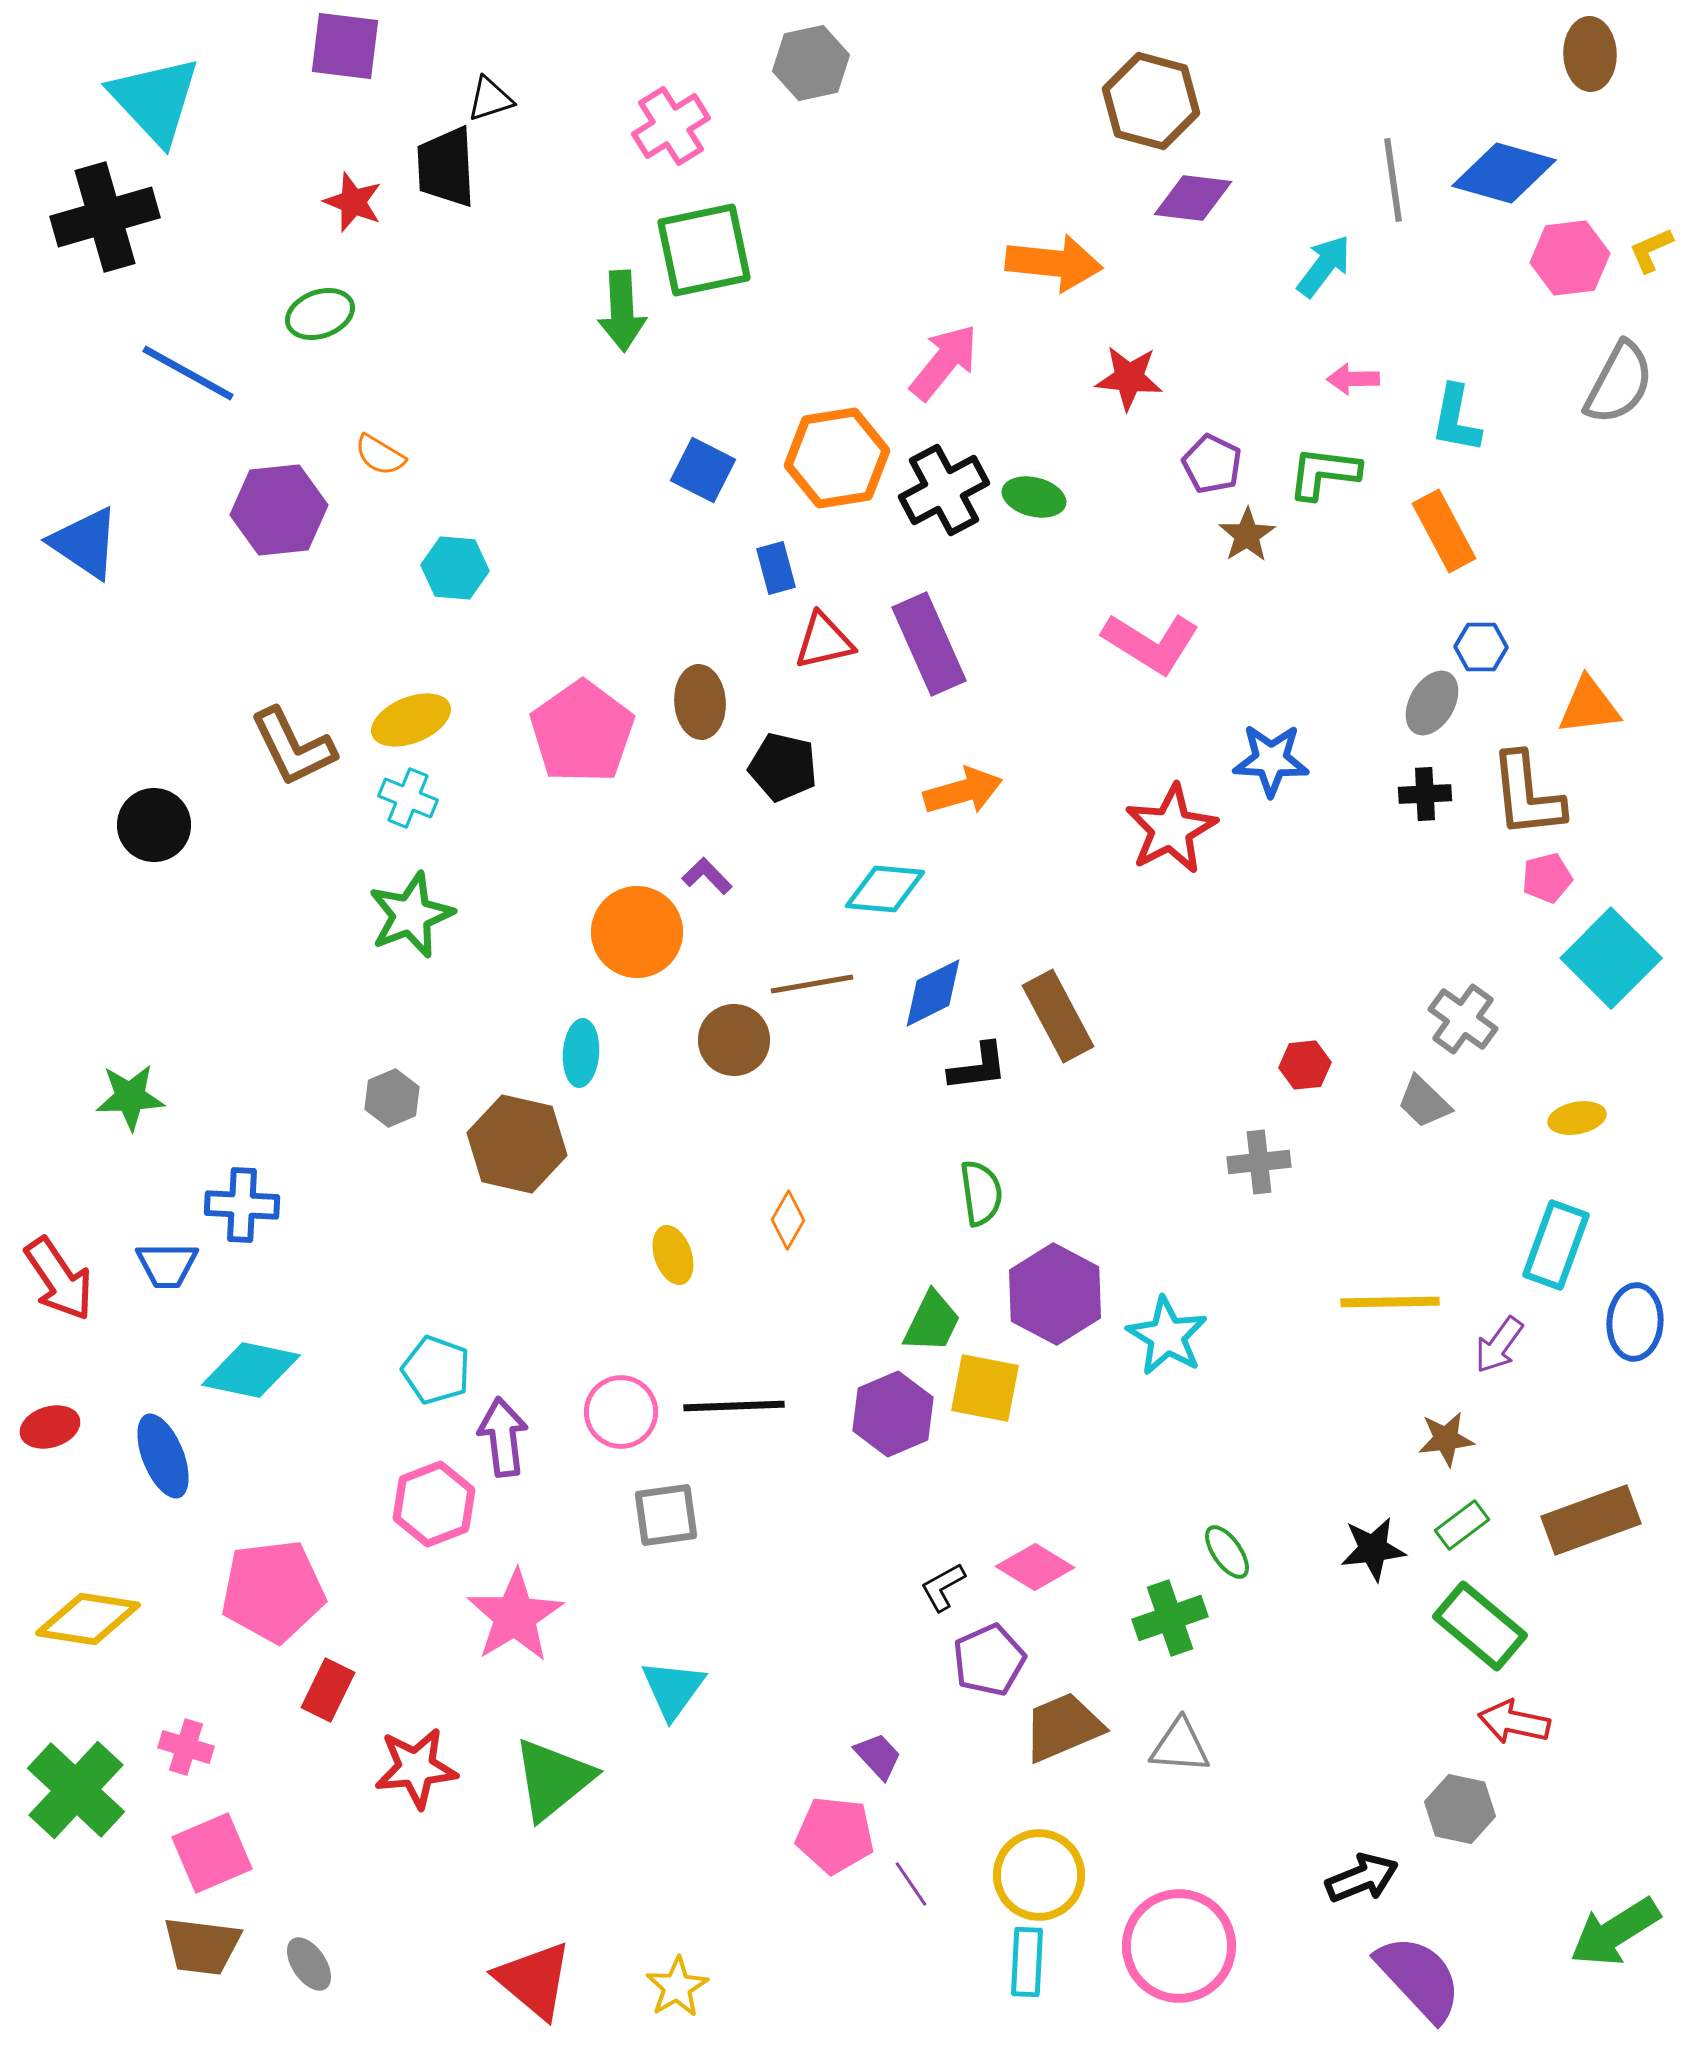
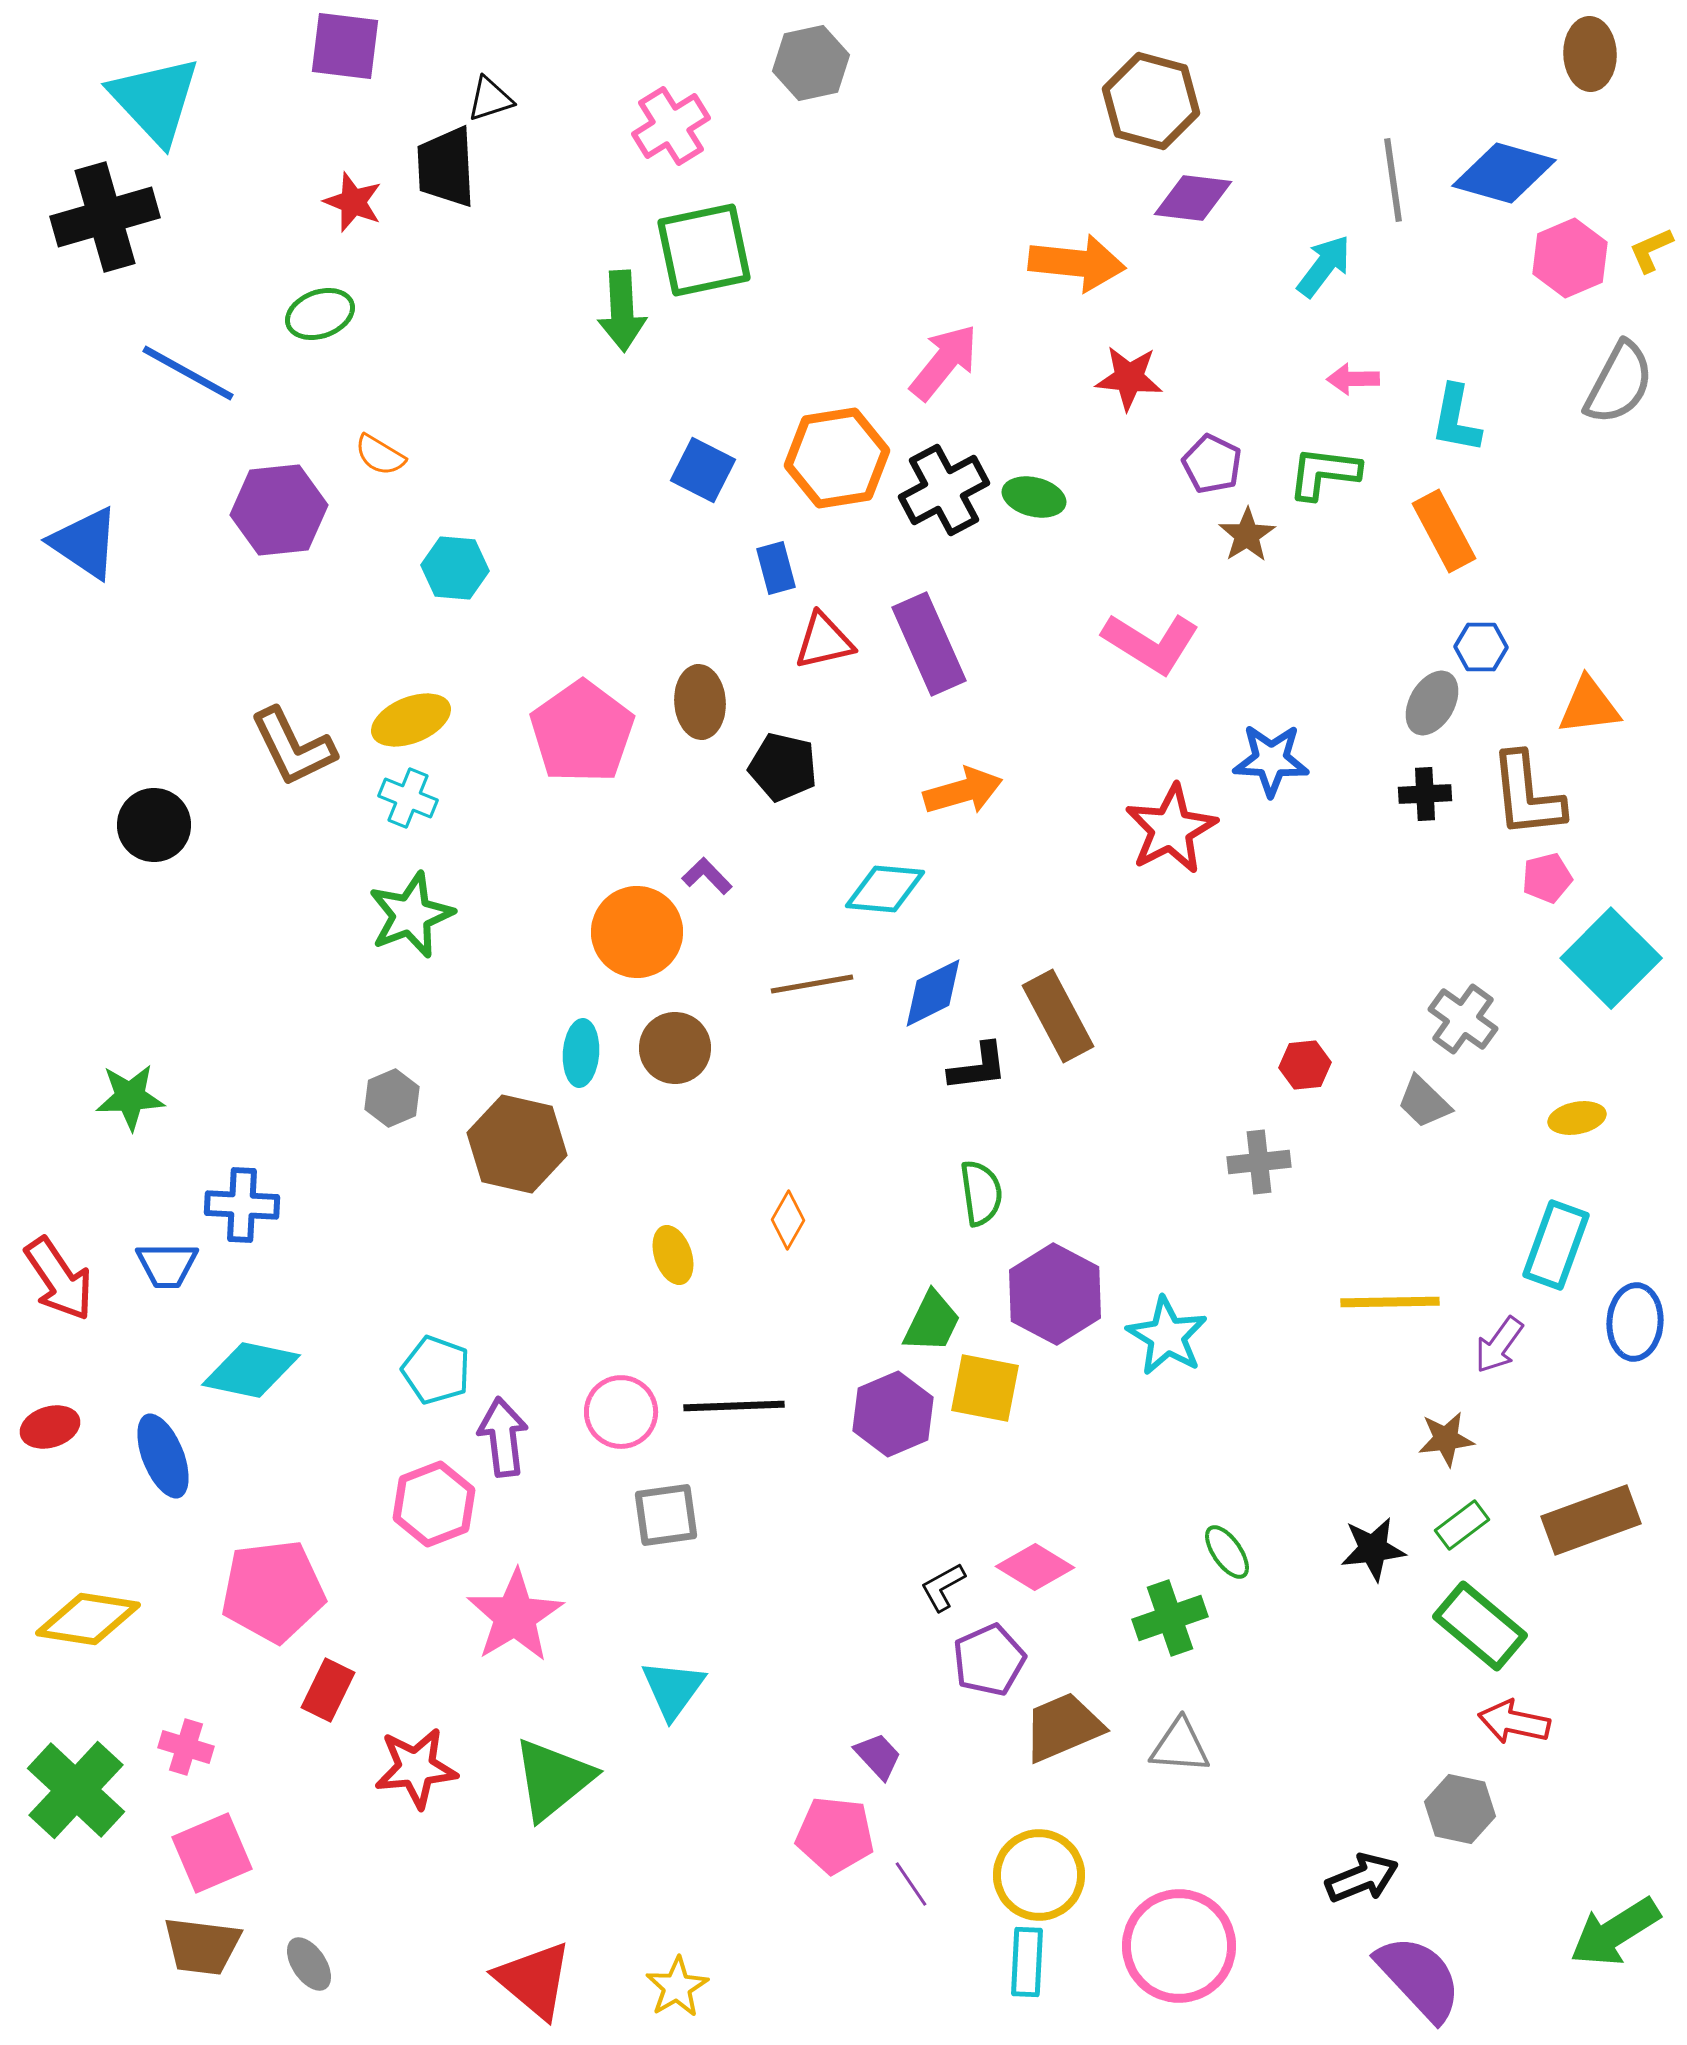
pink hexagon at (1570, 258): rotated 16 degrees counterclockwise
orange arrow at (1054, 263): moved 23 px right
brown circle at (734, 1040): moved 59 px left, 8 px down
